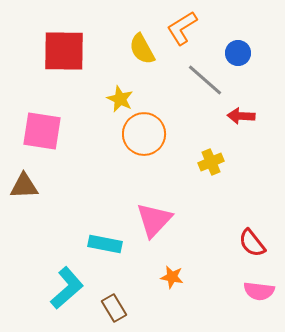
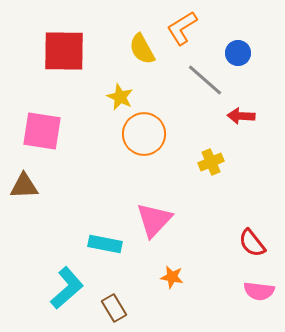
yellow star: moved 2 px up
